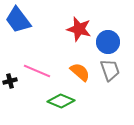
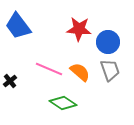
blue trapezoid: moved 6 px down
red star: rotated 10 degrees counterclockwise
pink line: moved 12 px right, 2 px up
black cross: rotated 24 degrees counterclockwise
green diamond: moved 2 px right, 2 px down; rotated 12 degrees clockwise
